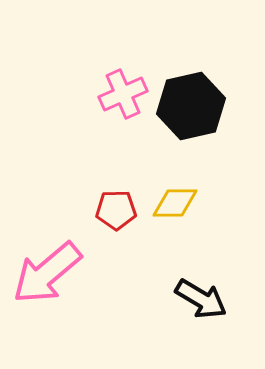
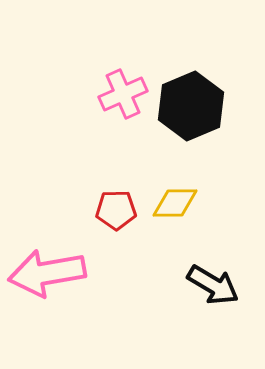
black hexagon: rotated 10 degrees counterclockwise
pink arrow: rotated 30 degrees clockwise
black arrow: moved 12 px right, 14 px up
